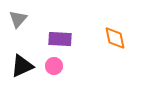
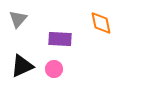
orange diamond: moved 14 px left, 15 px up
pink circle: moved 3 px down
